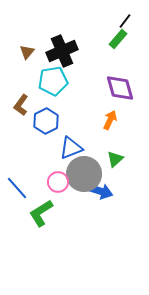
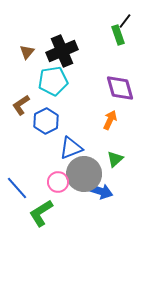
green rectangle: moved 4 px up; rotated 60 degrees counterclockwise
brown L-shape: rotated 20 degrees clockwise
